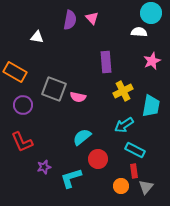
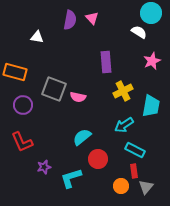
white semicircle: rotated 28 degrees clockwise
orange rectangle: rotated 15 degrees counterclockwise
